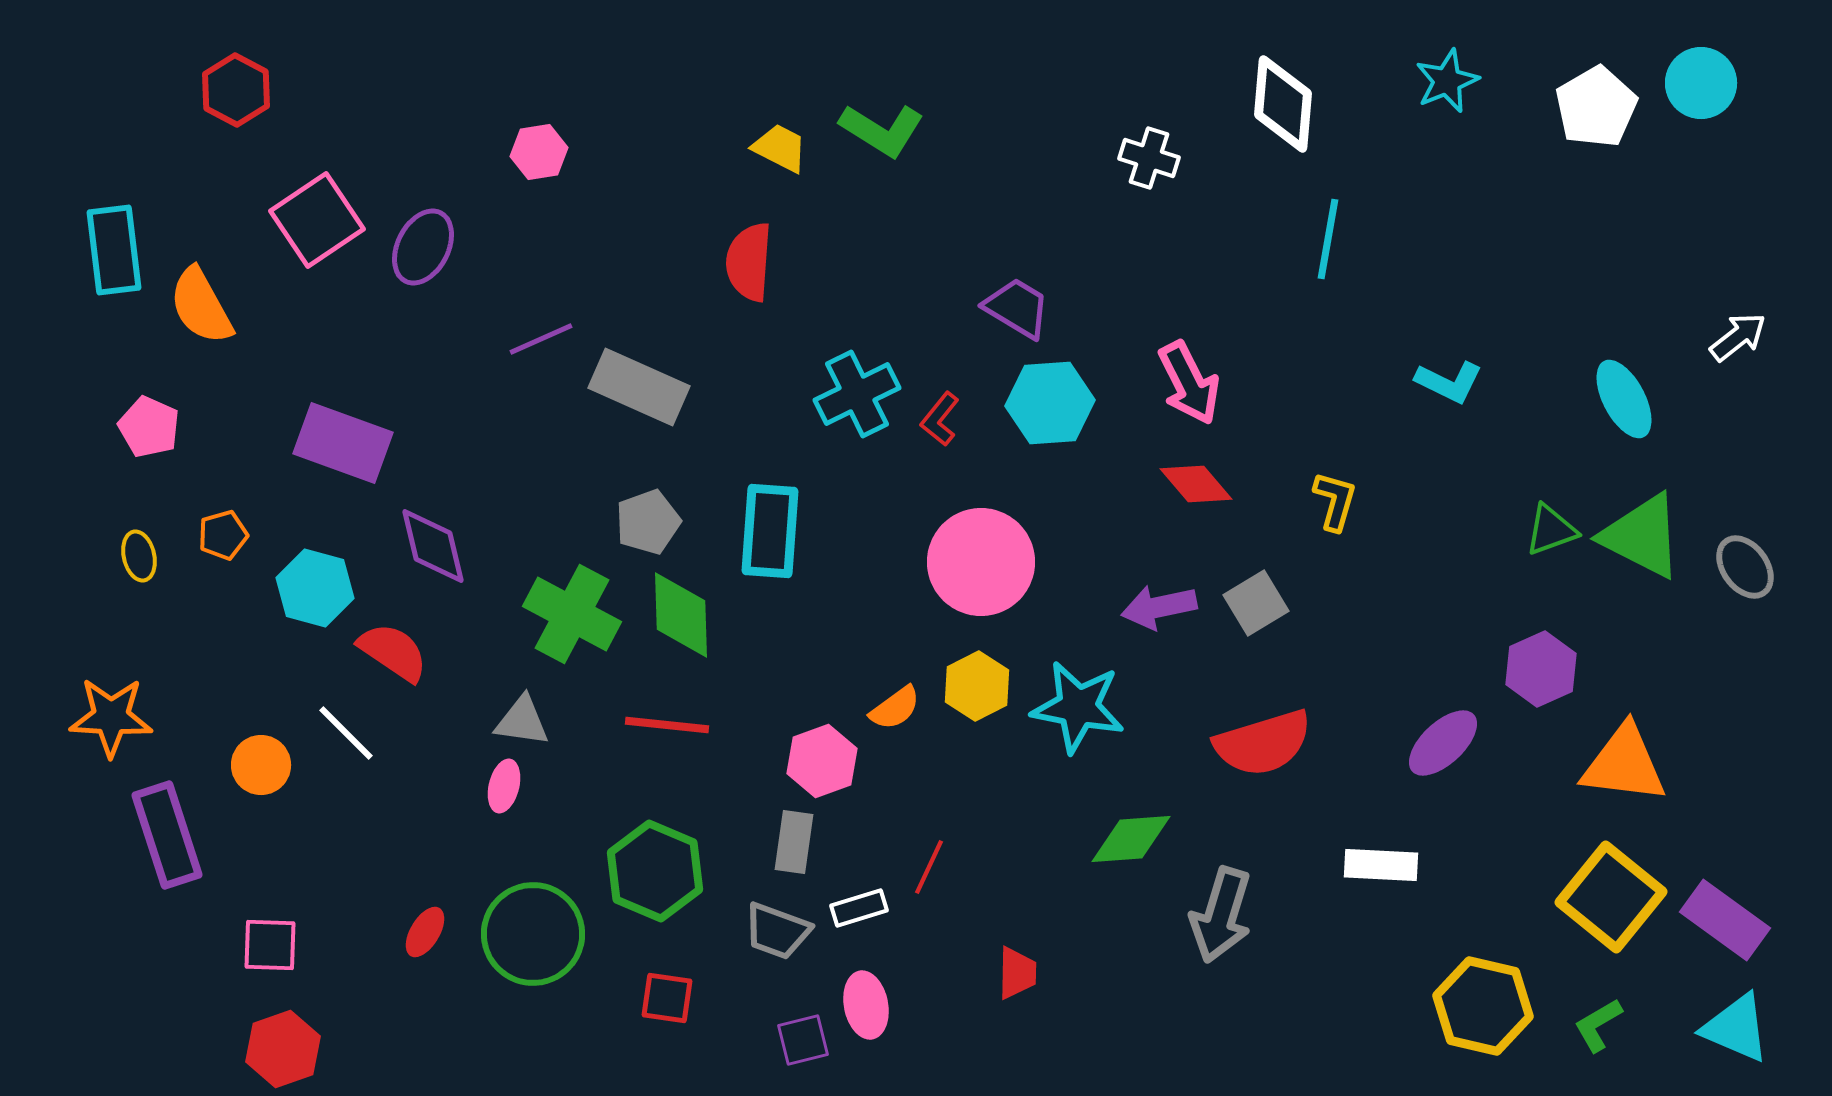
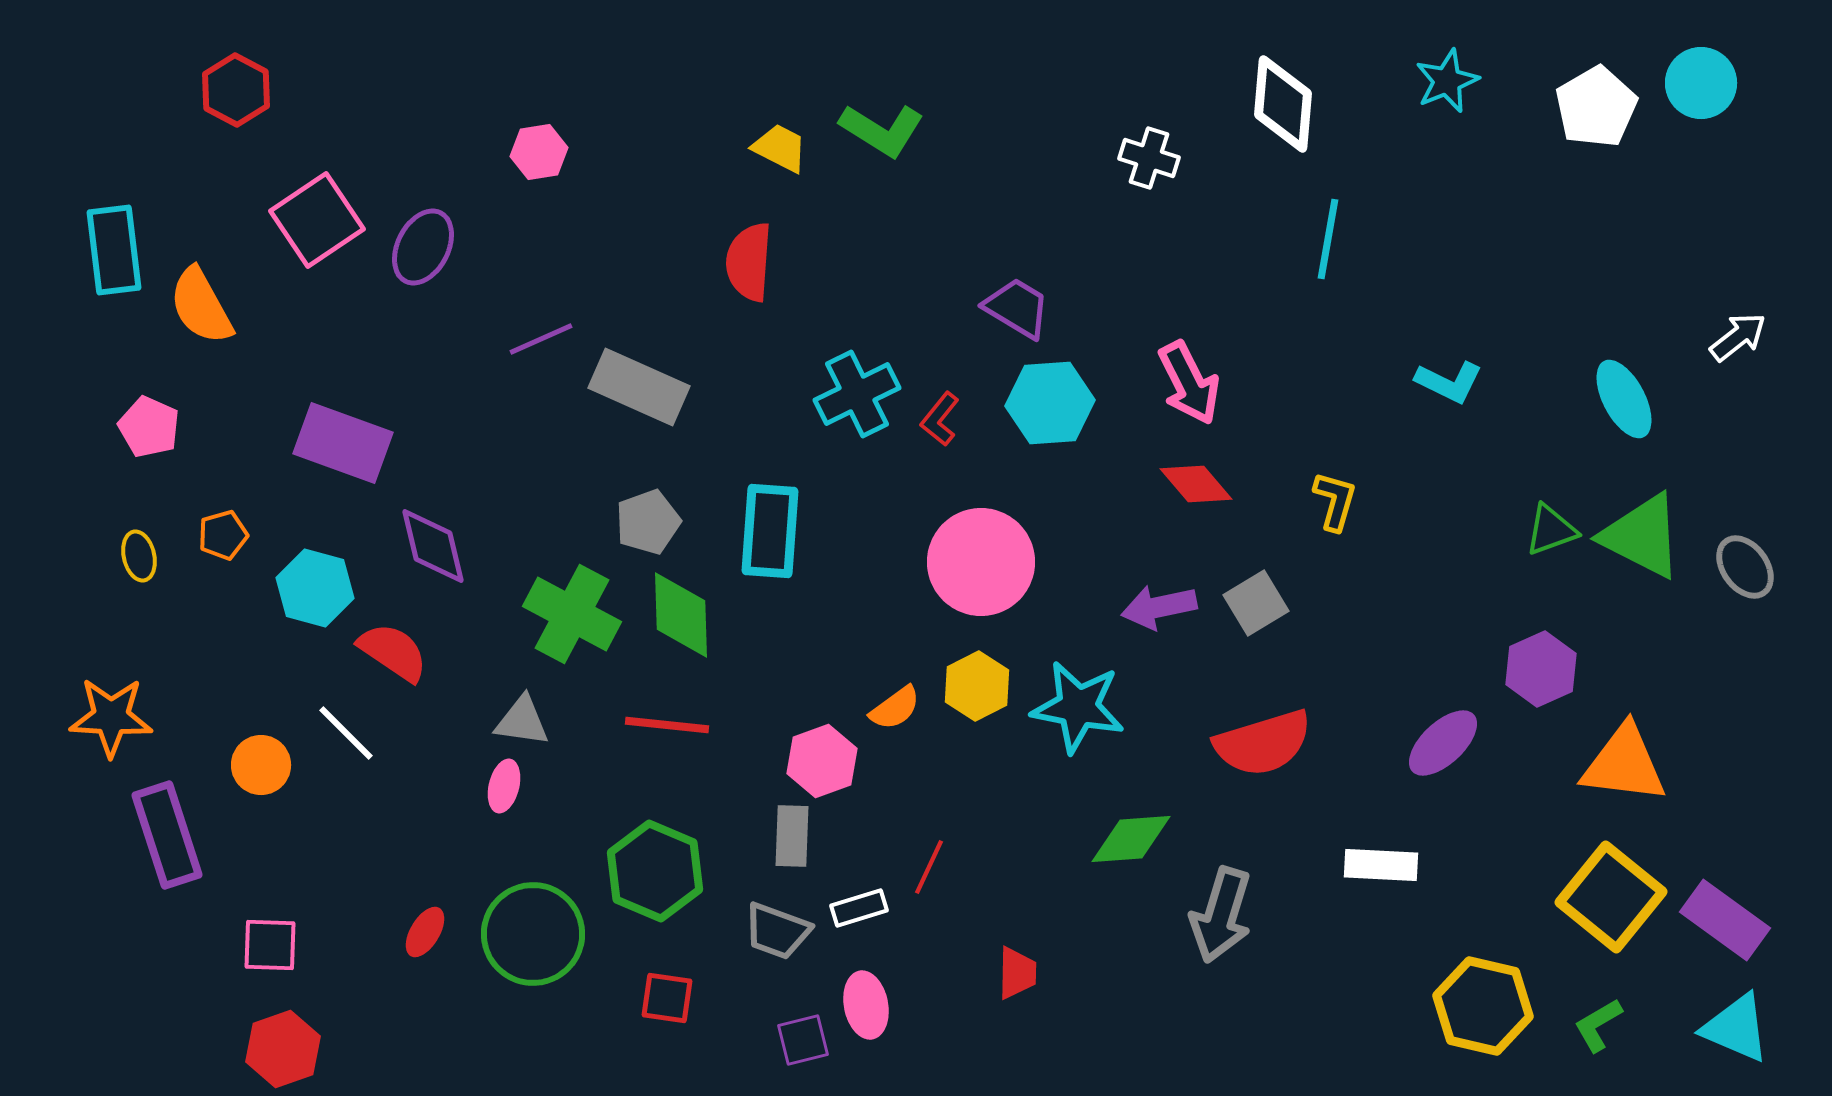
gray rectangle at (794, 842): moved 2 px left, 6 px up; rotated 6 degrees counterclockwise
